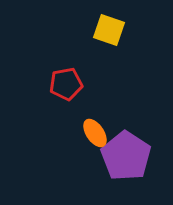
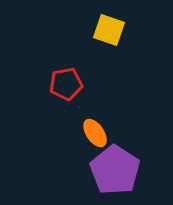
purple pentagon: moved 11 px left, 14 px down
